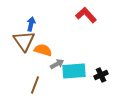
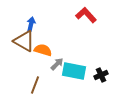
brown triangle: rotated 25 degrees counterclockwise
gray arrow: rotated 16 degrees counterclockwise
cyan rectangle: rotated 15 degrees clockwise
